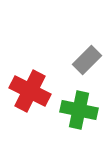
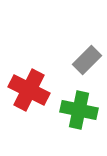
red cross: moved 1 px left, 1 px up
